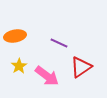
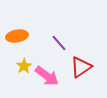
orange ellipse: moved 2 px right
purple line: rotated 24 degrees clockwise
yellow star: moved 5 px right
